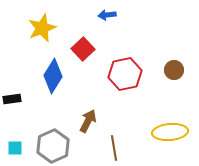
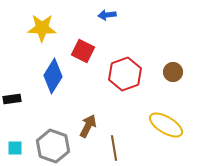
yellow star: rotated 24 degrees clockwise
red square: moved 2 px down; rotated 20 degrees counterclockwise
brown circle: moved 1 px left, 2 px down
red hexagon: rotated 8 degrees counterclockwise
brown arrow: moved 5 px down
yellow ellipse: moved 4 px left, 7 px up; rotated 36 degrees clockwise
gray hexagon: rotated 16 degrees counterclockwise
